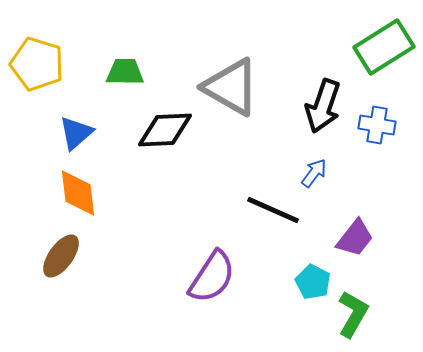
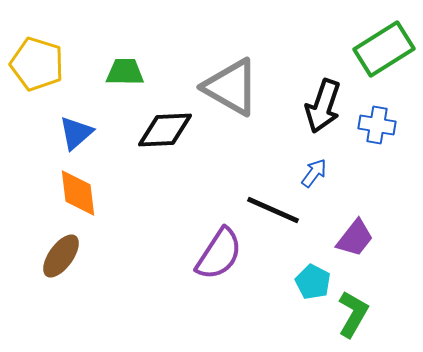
green rectangle: moved 2 px down
purple semicircle: moved 7 px right, 23 px up
